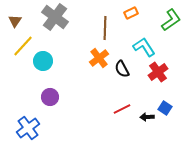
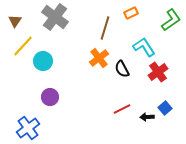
brown line: rotated 15 degrees clockwise
blue square: rotated 16 degrees clockwise
